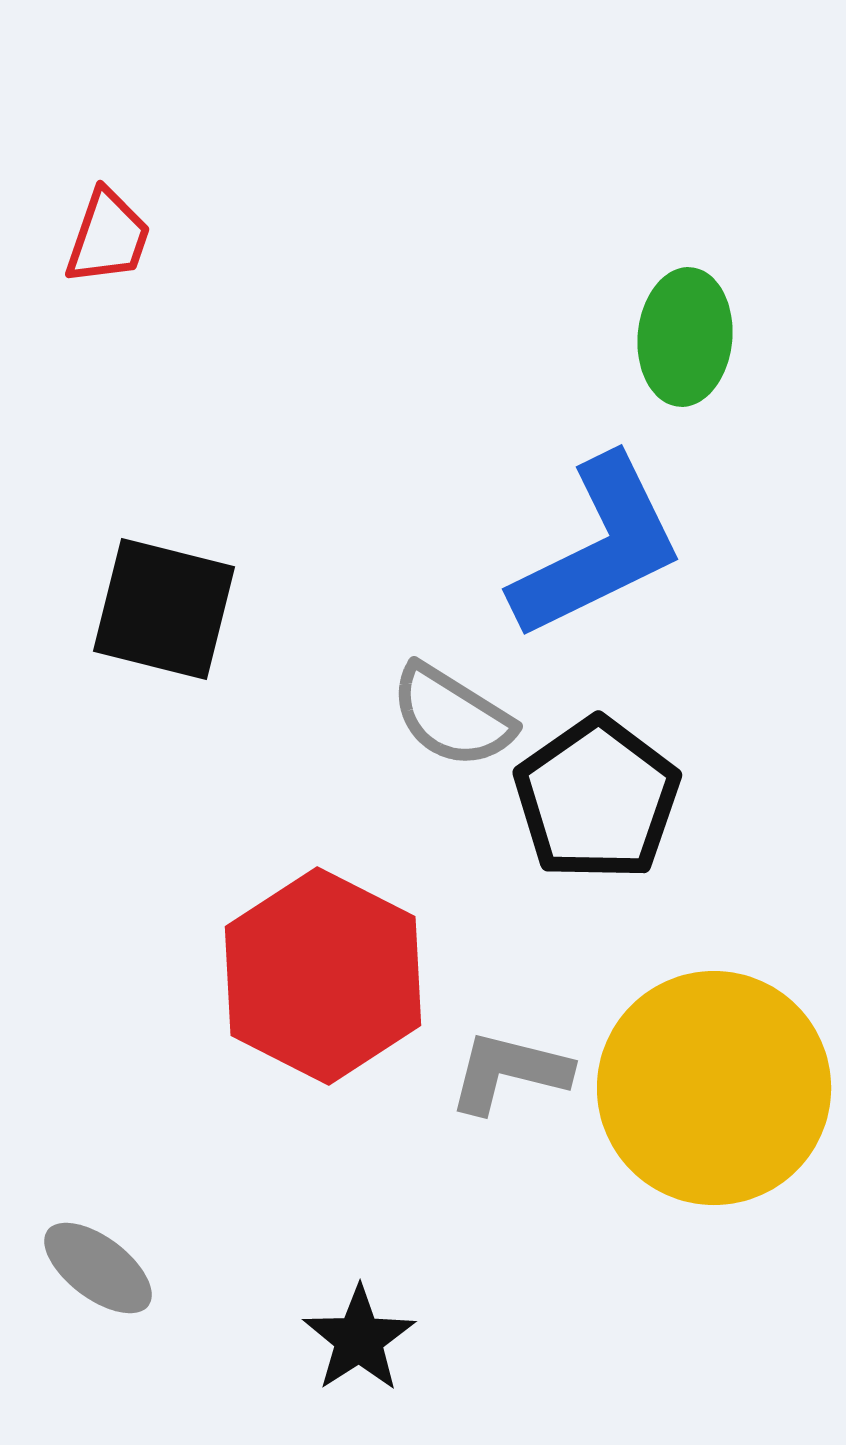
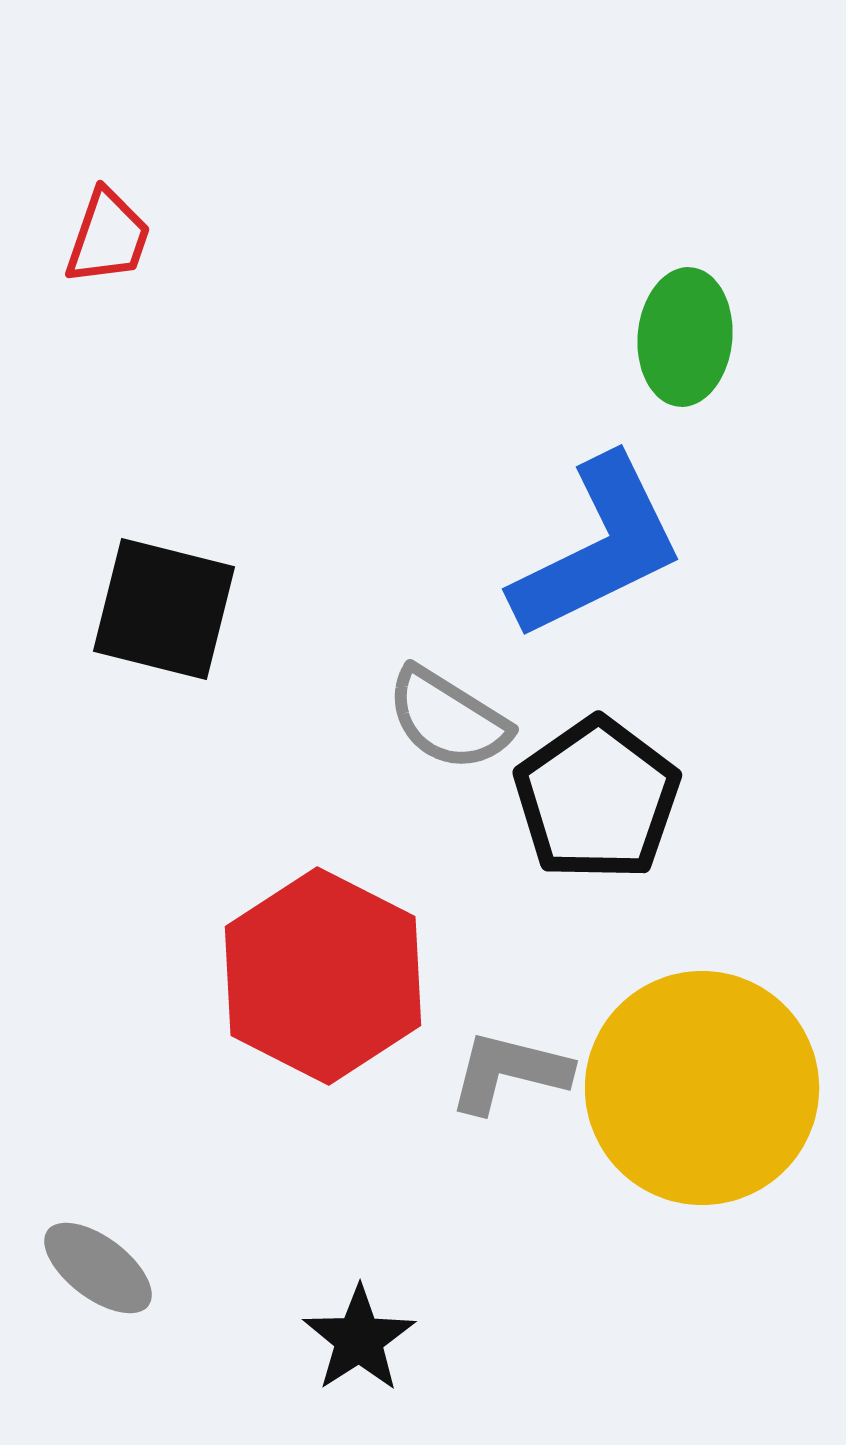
gray semicircle: moved 4 px left, 3 px down
yellow circle: moved 12 px left
